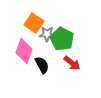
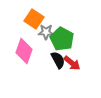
orange square: moved 4 px up
gray star: moved 1 px left, 2 px up
black semicircle: moved 16 px right, 5 px up
